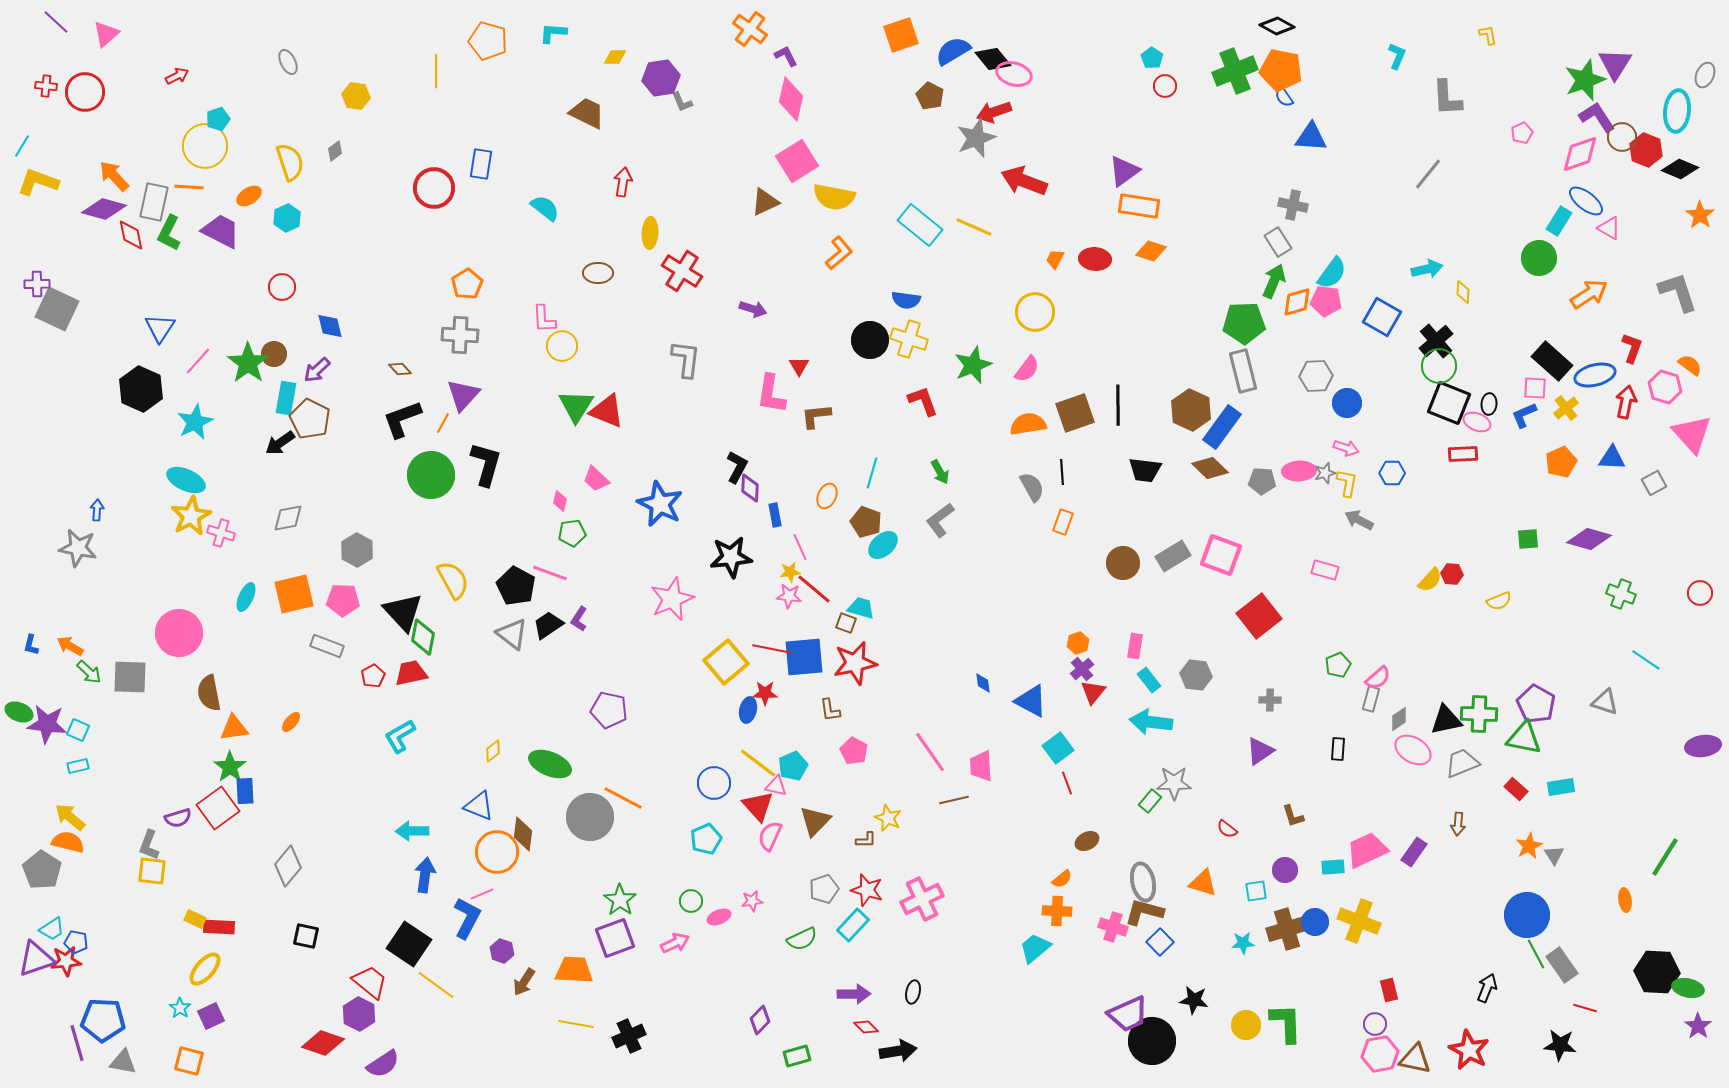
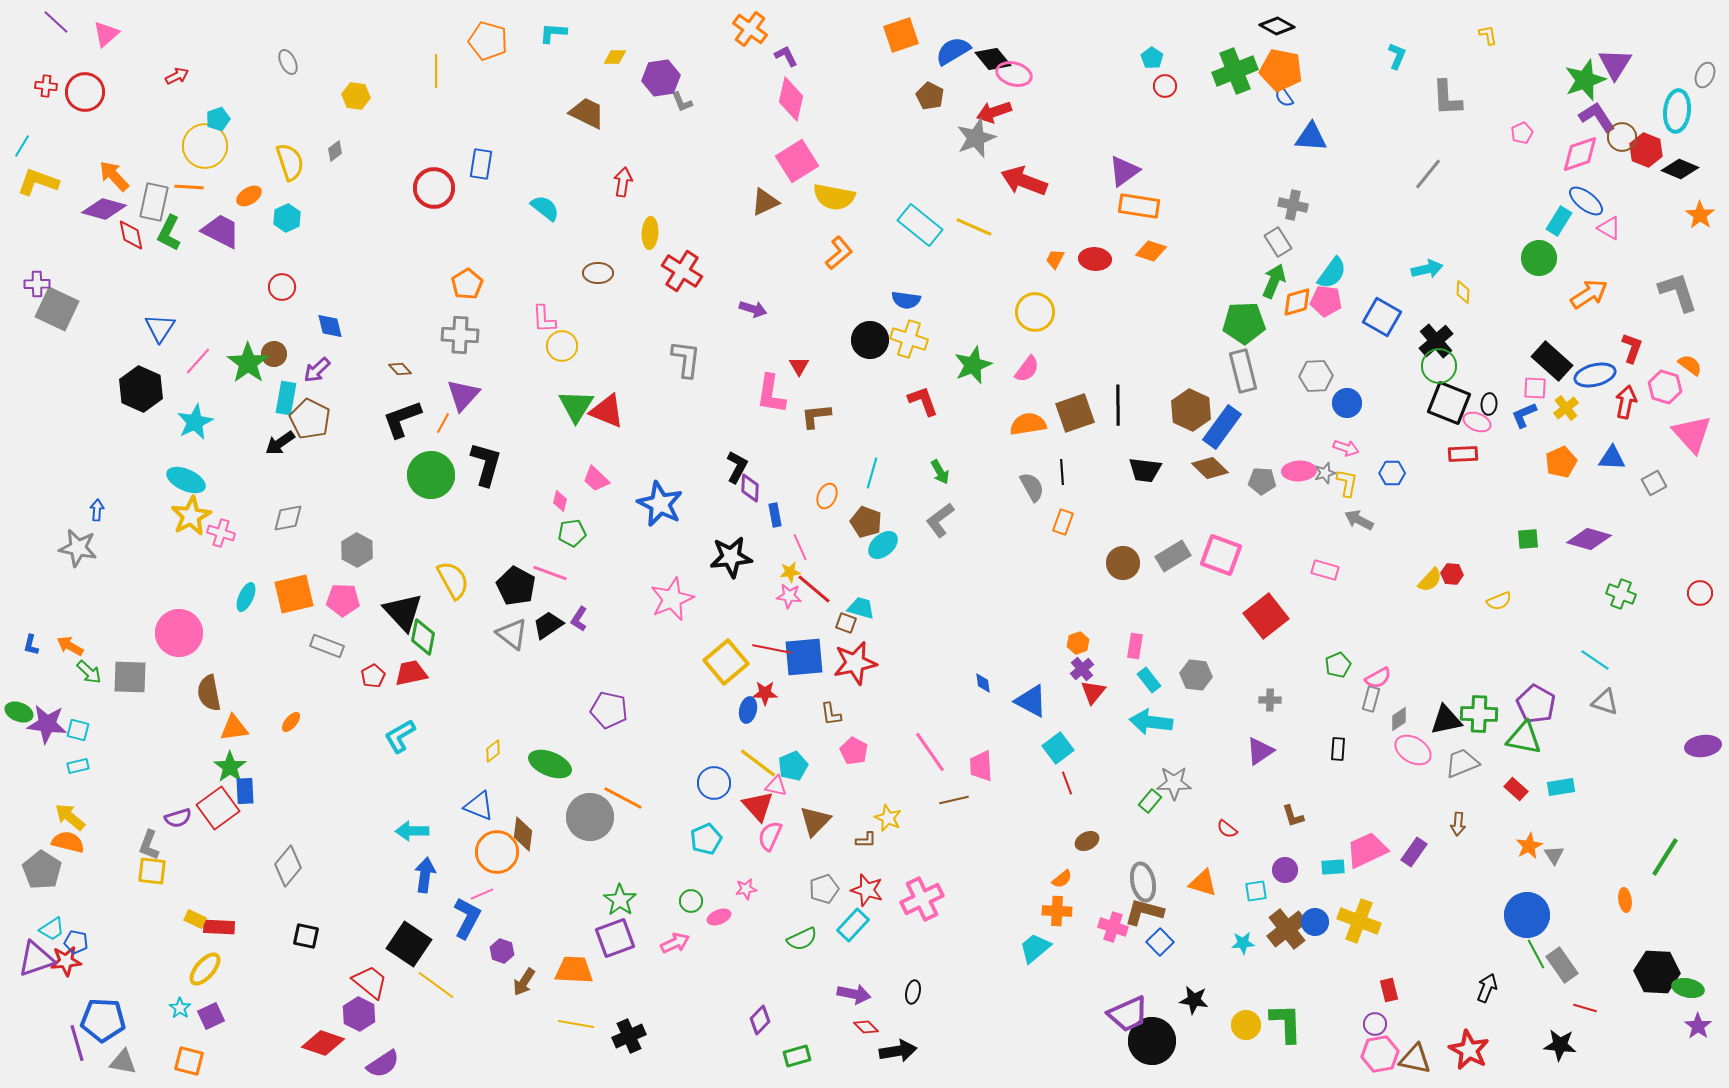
red square at (1259, 616): moved 7 px right
cyan line at (1646, 660): moved 51 px left
pink semicircle at (1378, 678): rotated 12 degrees clockwise
brown L-shape at (830, 710): moved 1 px right, 4 px down
cyan square at (78, 730): rotated 10 degrees counterclockwise
pink star at (752, 901): moved 6 px left, 12 px up
brown cross at (1287, 929): rotated 21 degrees counterclockwise
purple arrow at (854, 994): rotated 12 degrees clockwise
